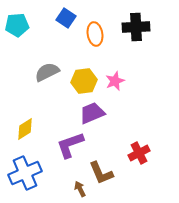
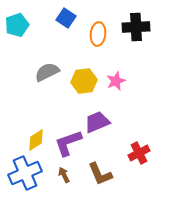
cyan pentagon: rotated 15 degrees counterclockwise
orange ellipse: moved 3 px right; rotated 15 degrees clockwise
pink star: moved 1 px right
purple trapezoid: moved 5 px right, 9 px down
yellow diamond: moved 11 px right, 11 px down
purple L-shape: moved 2 px left, 2 px up
brown L-shape: moved 1 px left, 1 px down
brown arrow: moved 16 px left, 14 px up
